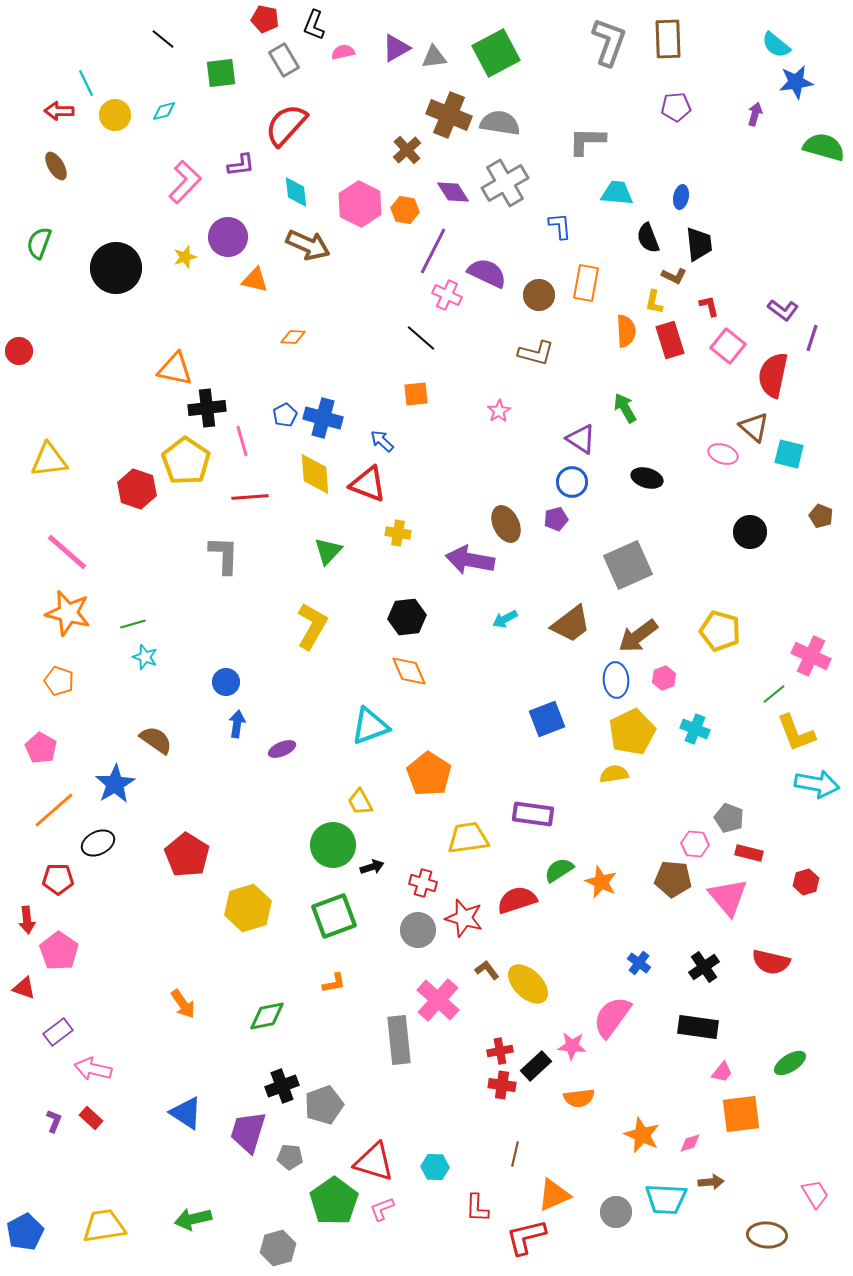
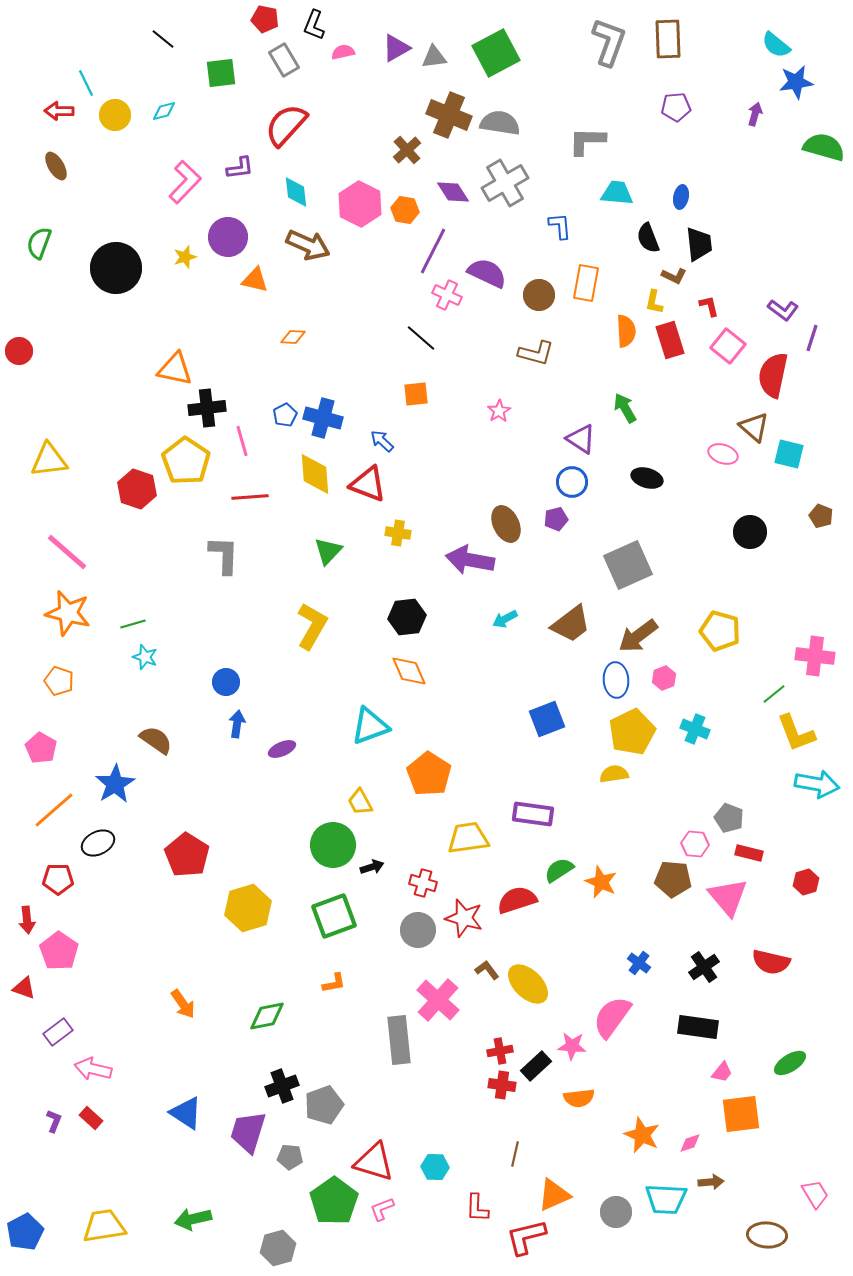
purple L-shape at (241, 165): moved 1 px left, 3 px down
pink cross at (811, 656): moved 4 px right; rotated 18 degrees counterclockwise
